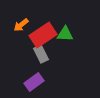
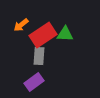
gray rectangle: moved 2 px left, 2 px down; rotated 30 degrees clockwise
